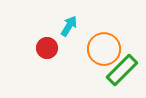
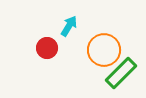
orange circle: moved 1 px down
green rectangle: moved 1 px left, 3 px down
